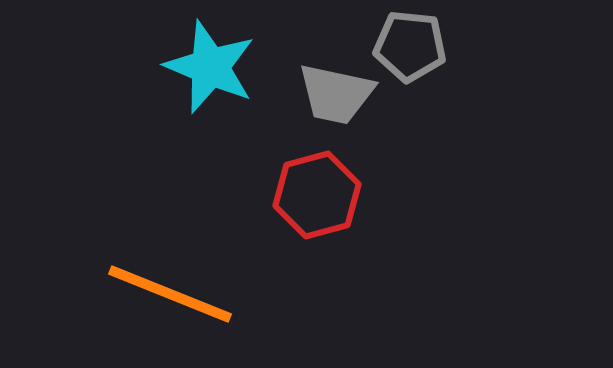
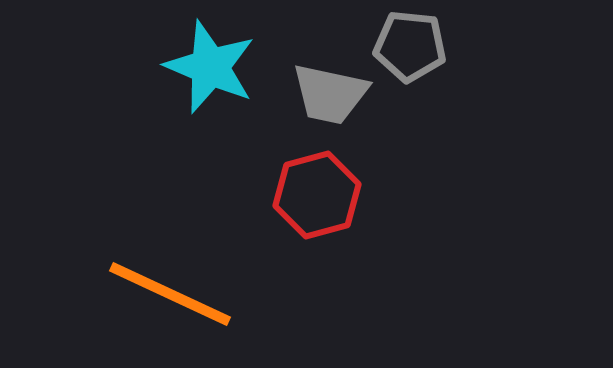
gray trapezoid: moved 6 px left
orange line: rotated 3 degrees clockwise
